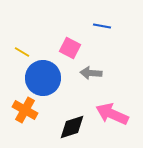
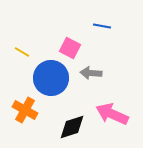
blue circle: moved 8 px right
